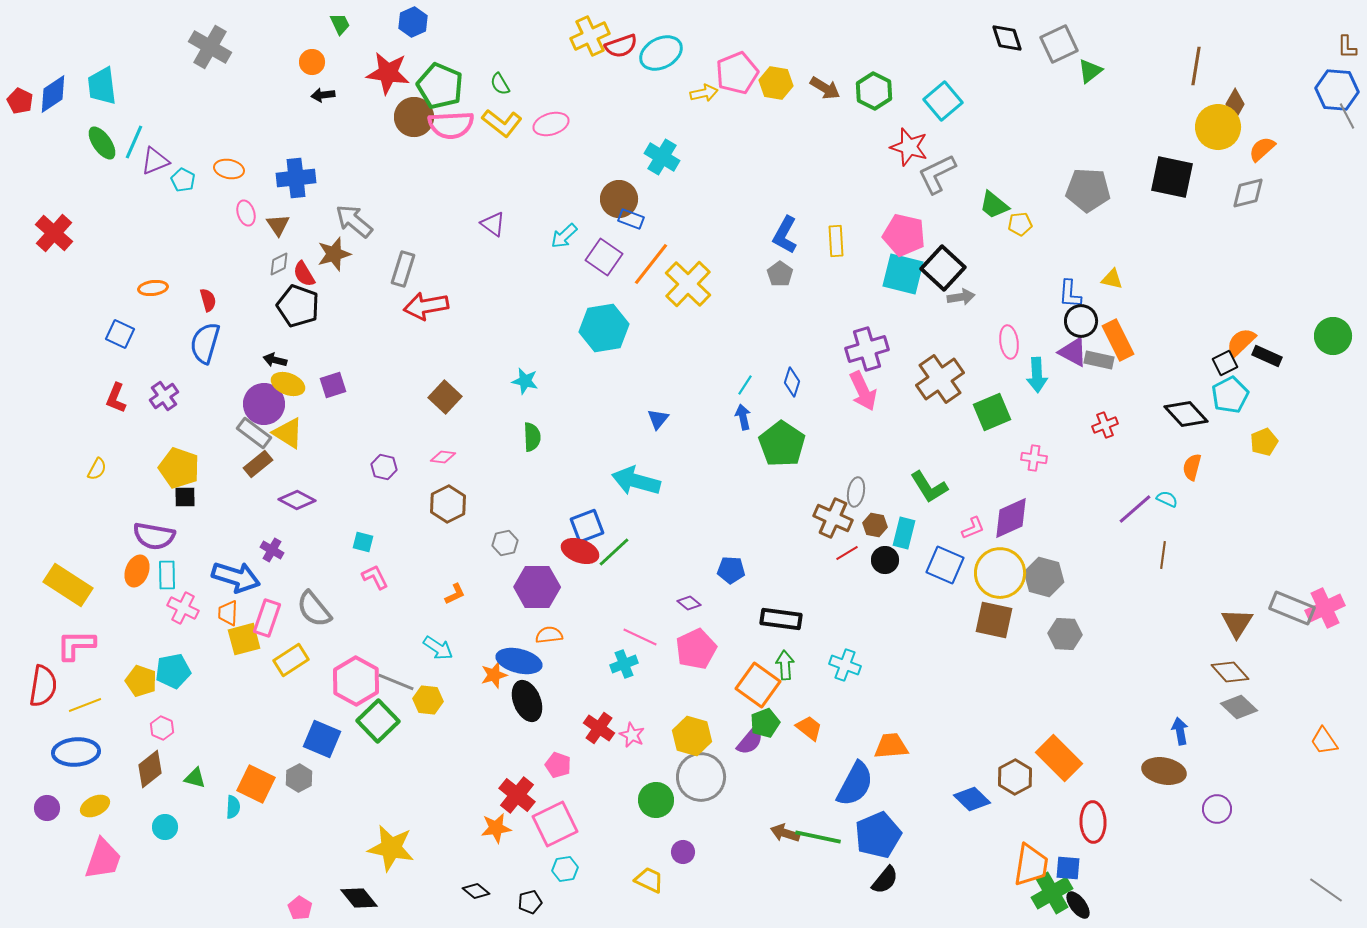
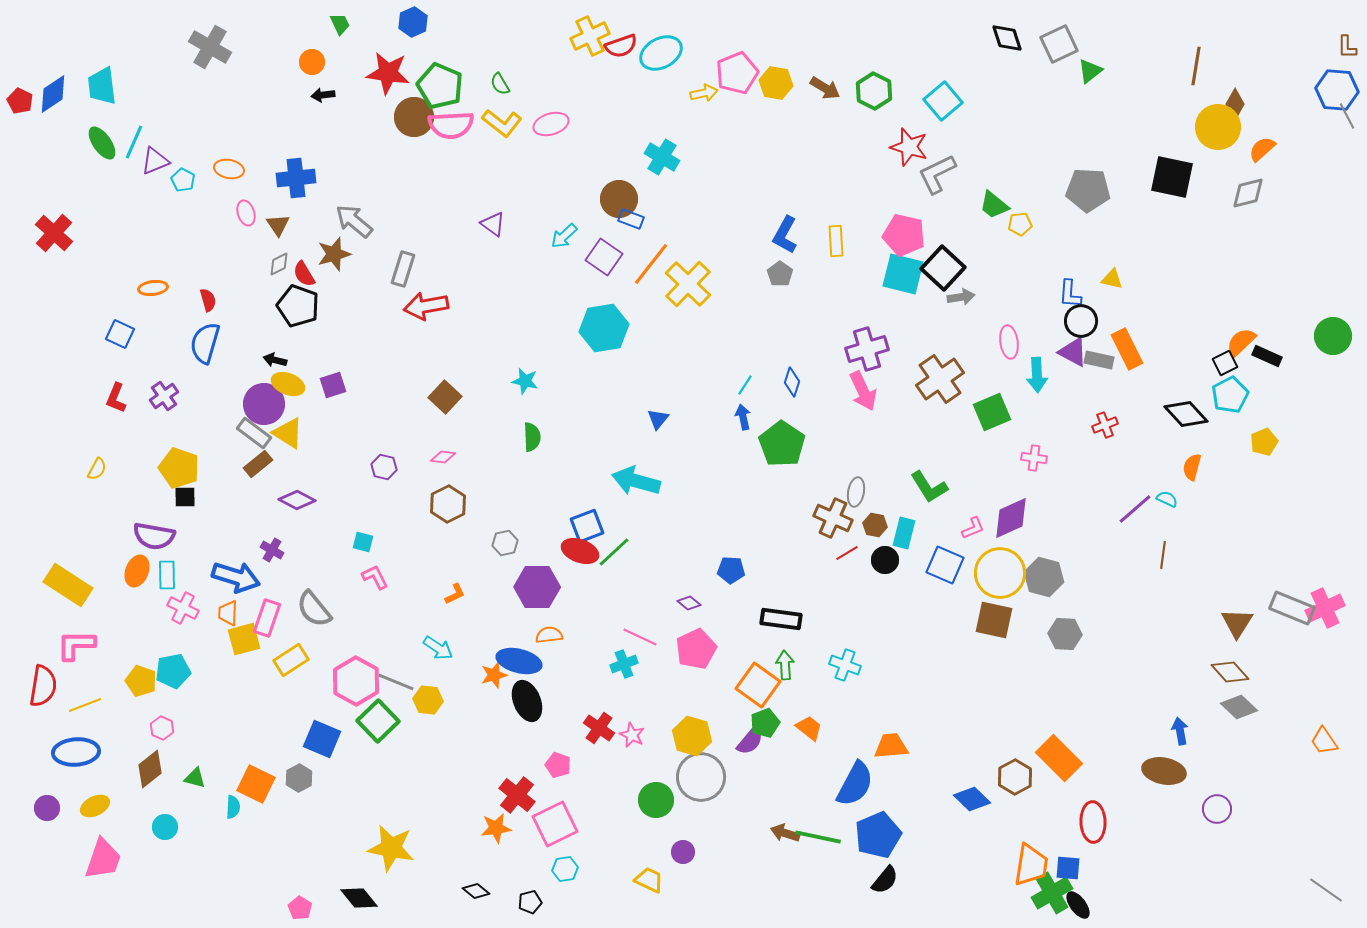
orange rectangle at (1118, 340): moved 9 px right, 9 px down
